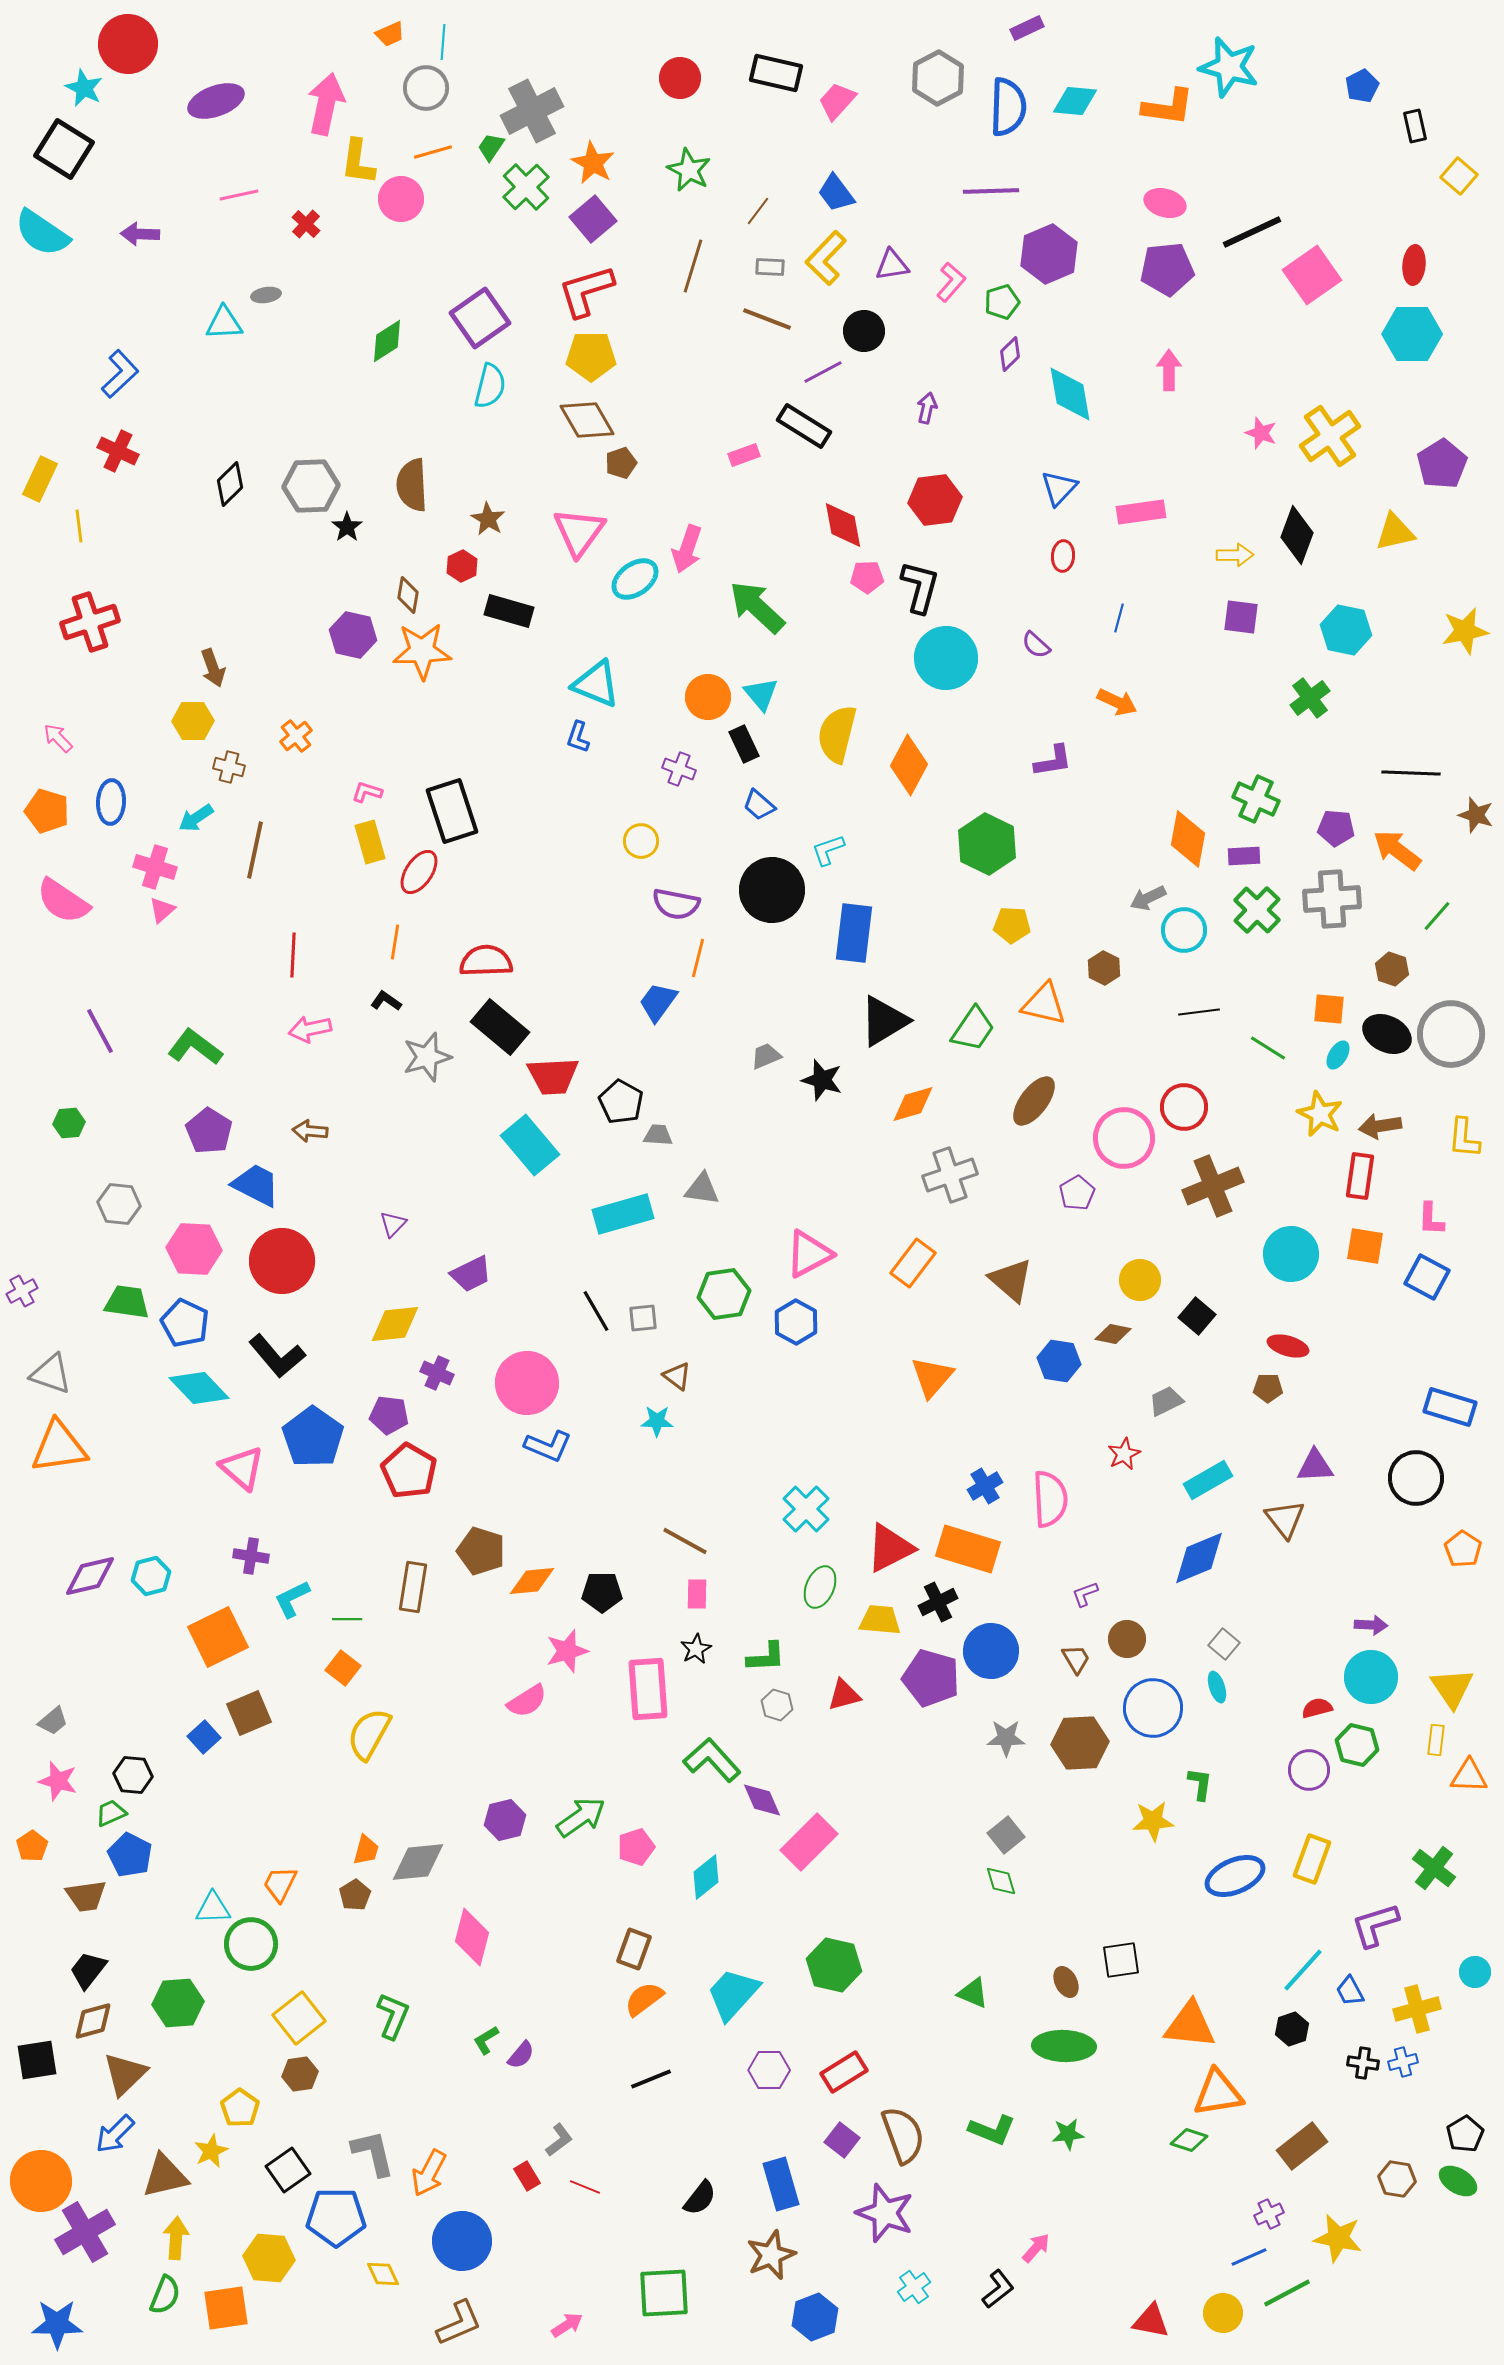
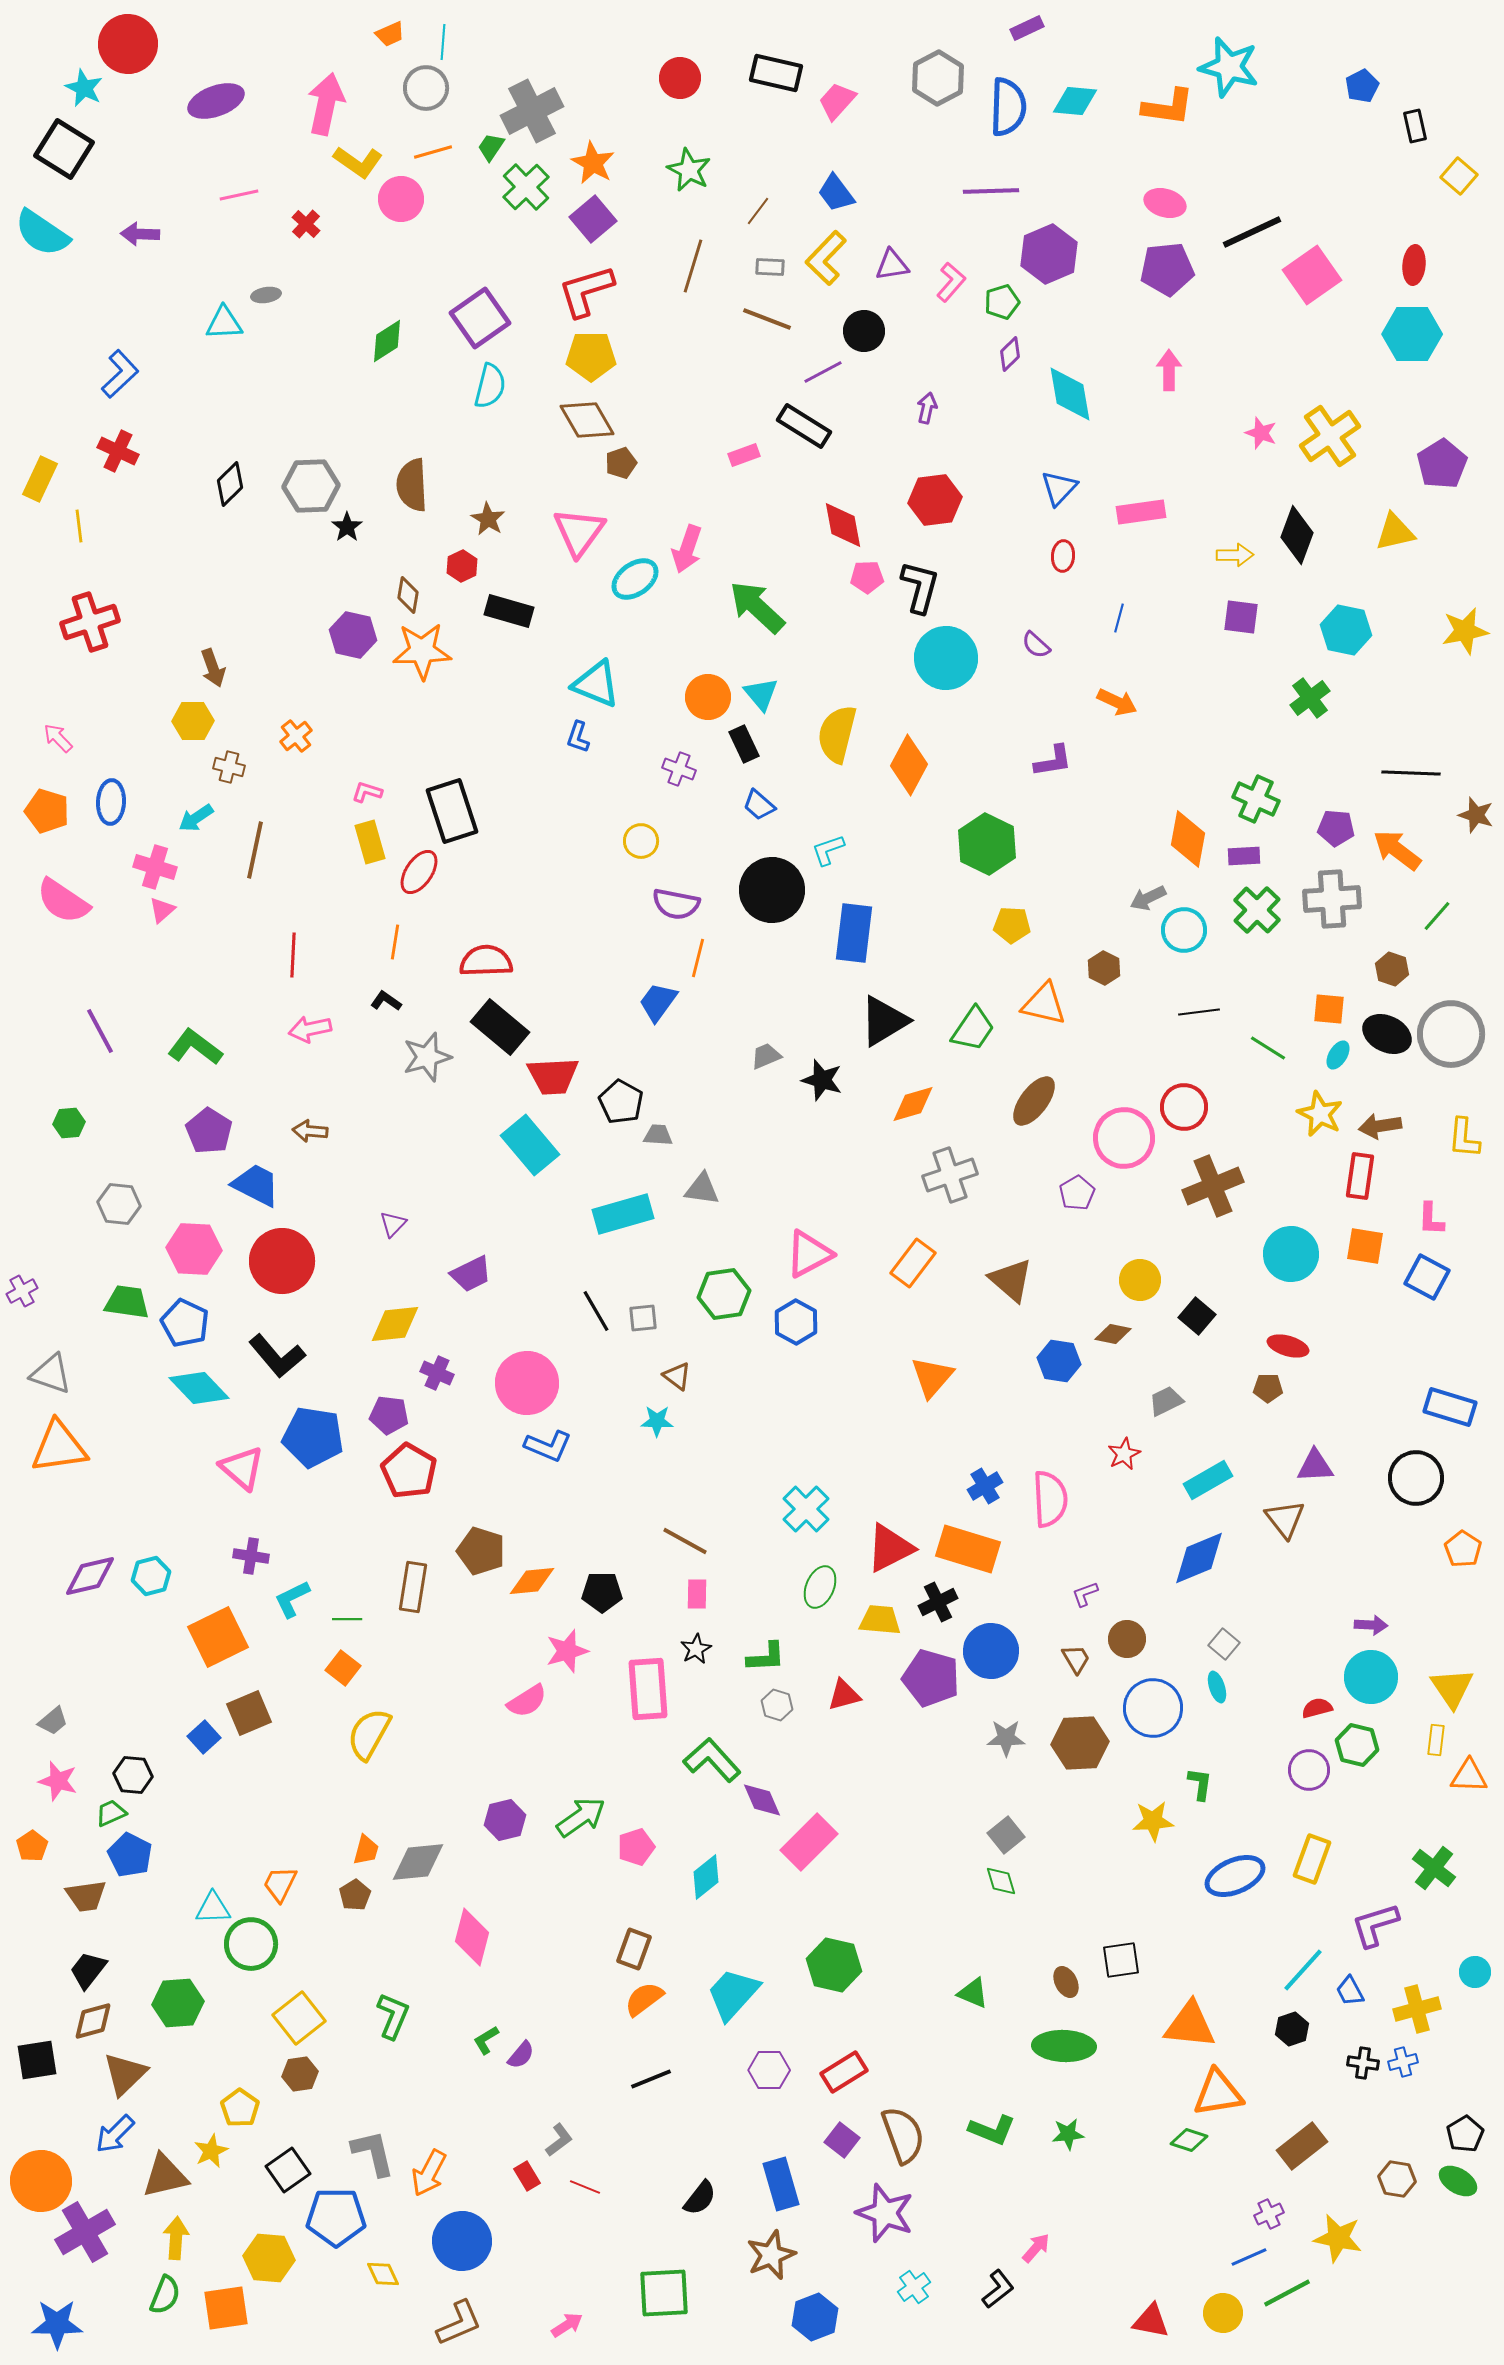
yellow L-shape at (358, 162): rotated 63 degrees counterclockwise
blue pentagon at (313, 1437): rotated 26 degrees counterclockwise
